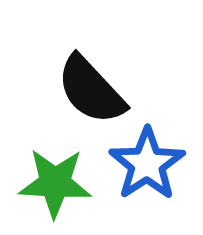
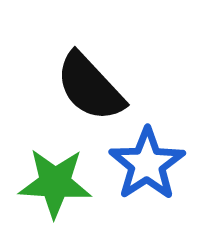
black semicircle: moved 1 px left, 3 px up
